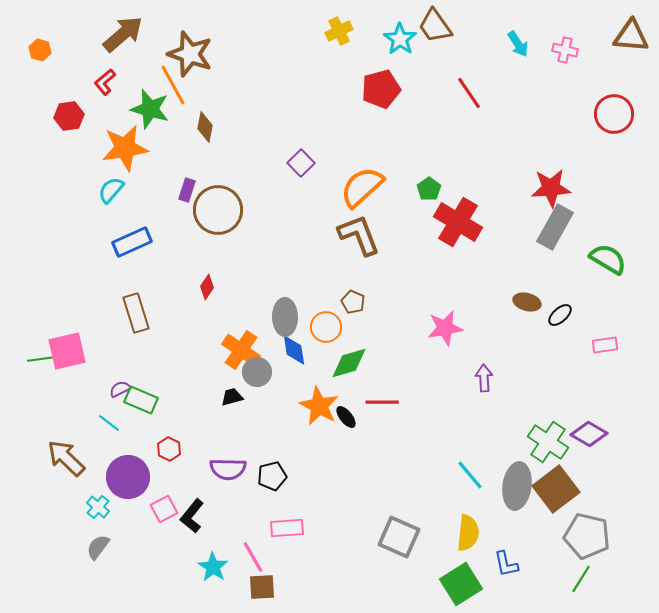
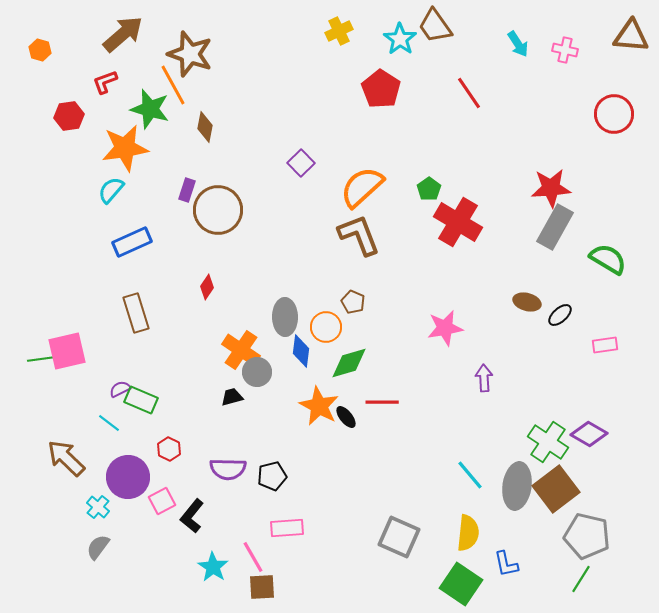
red L-shape at (105, 82): rotated 20 degrees clockwise
red pentagon at (381, 89): rotated 24 degrees counterclockwise
blue diamond at (294, 350): moved 7 px right, 1 px down; rotated 16 degrees clockwise
pink square at (164, 509): moved 2 px left, 8 px up
green square at (461, 584): rotated 24 degrees counterclockwise
